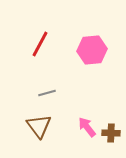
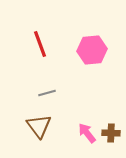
red line: rotated 48 degrees counterclockwise
pink arrow: moved 6 px down
